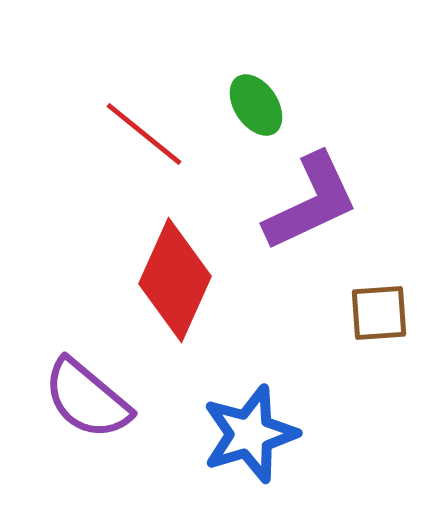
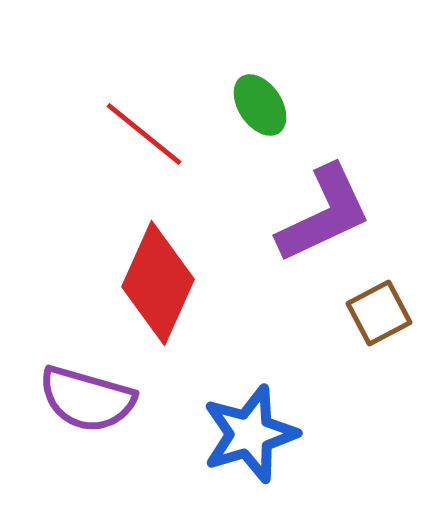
green ellipse: moved 4 px right
purple L-shape: moved 13 px right, 12 px down
red diamond: moved 17 px left, 3 px down
brown square: rotated 24 degrees counterclockwise
purple semicircle: rotated 24 degrees counterclockwise
